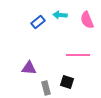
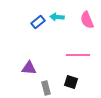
cyan arrow: moved 3 px left, 2 px down
black square: moved 4 px right
